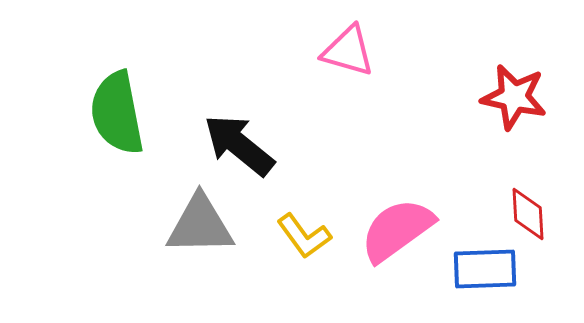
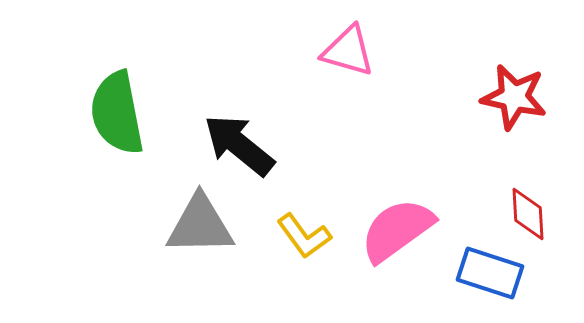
blue rectangle: moved 5 px right, 4 px down; rotated 20 degrees clockwise
